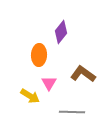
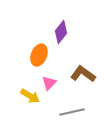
orange ellipse: rotated 20 degrees clockwise
pink triangle: rotated 14 degrees clockwise
gray line: rotated 15 degrees counterclockwise
